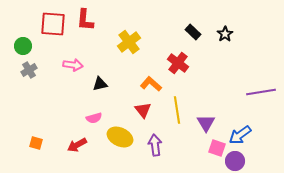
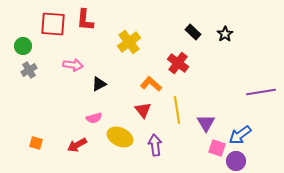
black triangle: moved 1 px left; rotated 14 degrees counterclockwise
purple circle: moved 1 px right
